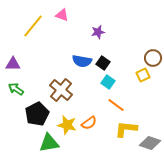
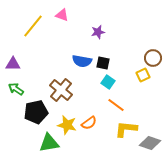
black square: rotated 24 degrees counterclockwise
black pentagon: moved 1 px left, 2 px up; rotated 15 degrees clockwise
